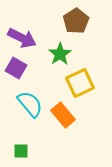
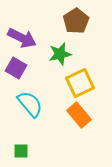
green star: rotated 20 degrees clockwise
orange rectangle: moved 16 px right
